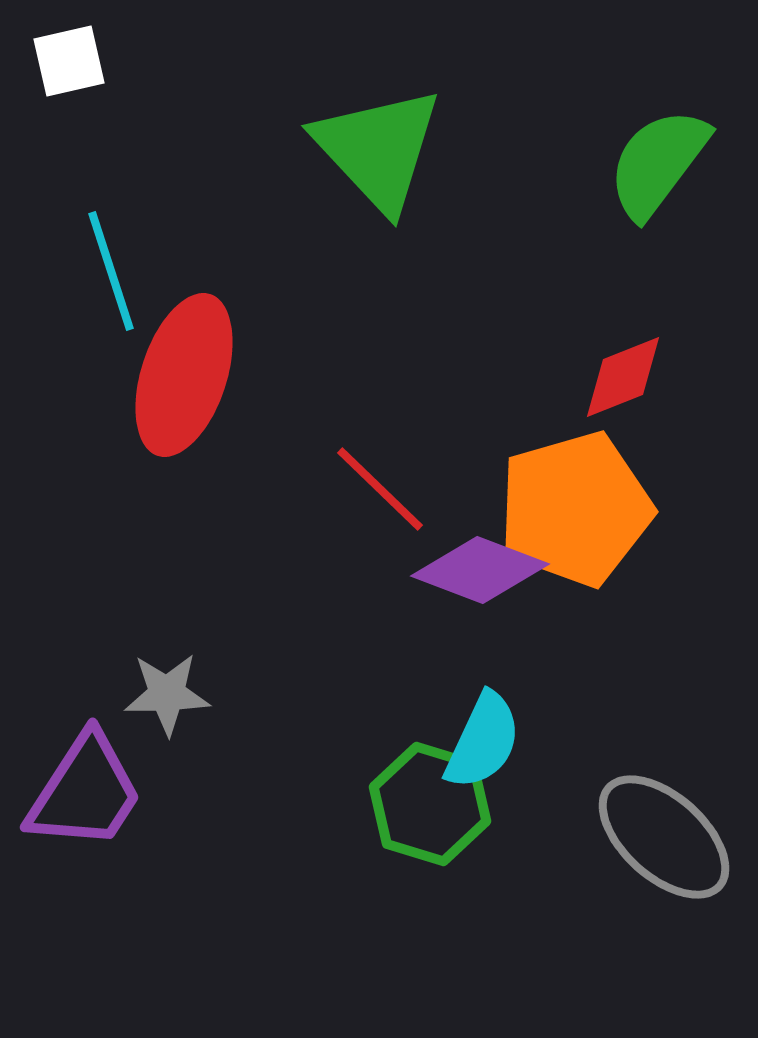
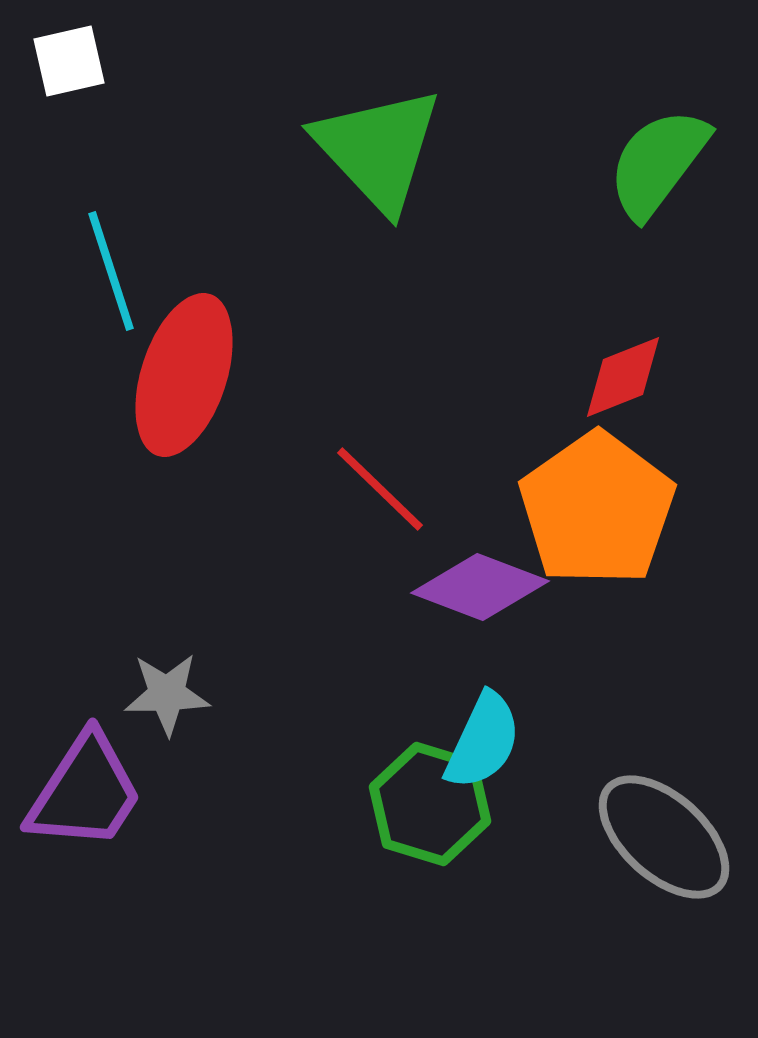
orange pentagon: moved 22 px right; rotated 19 degrees counterclockwise
purple diamond: moved 17 px down
